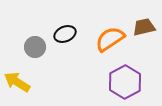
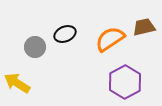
yellow arrow: moved 1 px down
